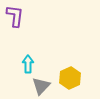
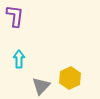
cyan arrow: moved 9 px left, 5 px up
